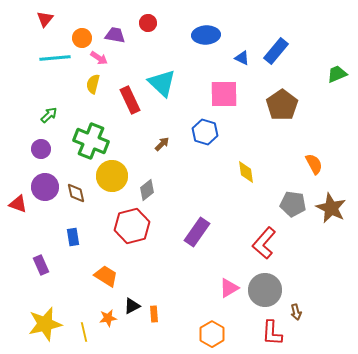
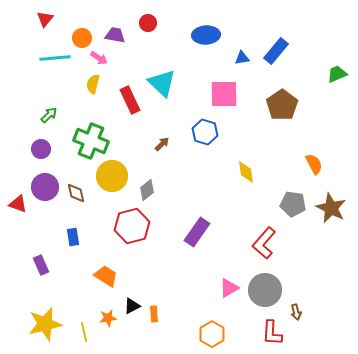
blue triangle at (242, 58): rotated 35 degrees counterclockwise
